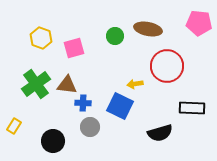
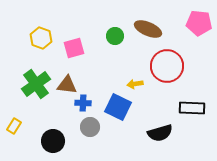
brown ellipse: rotated 12 degrees clockwise
blue square: moved 2 px left, 1 px down
